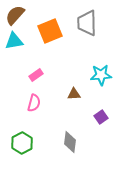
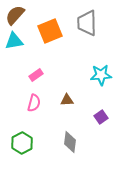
brown triangle: moved 7 px left, 6 px down
